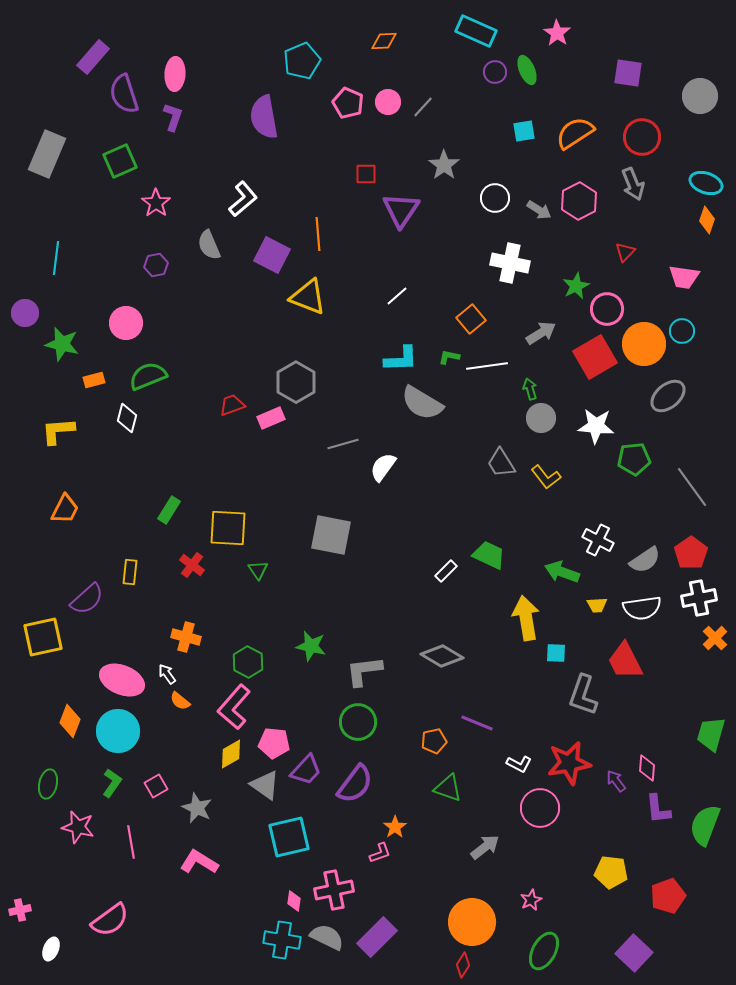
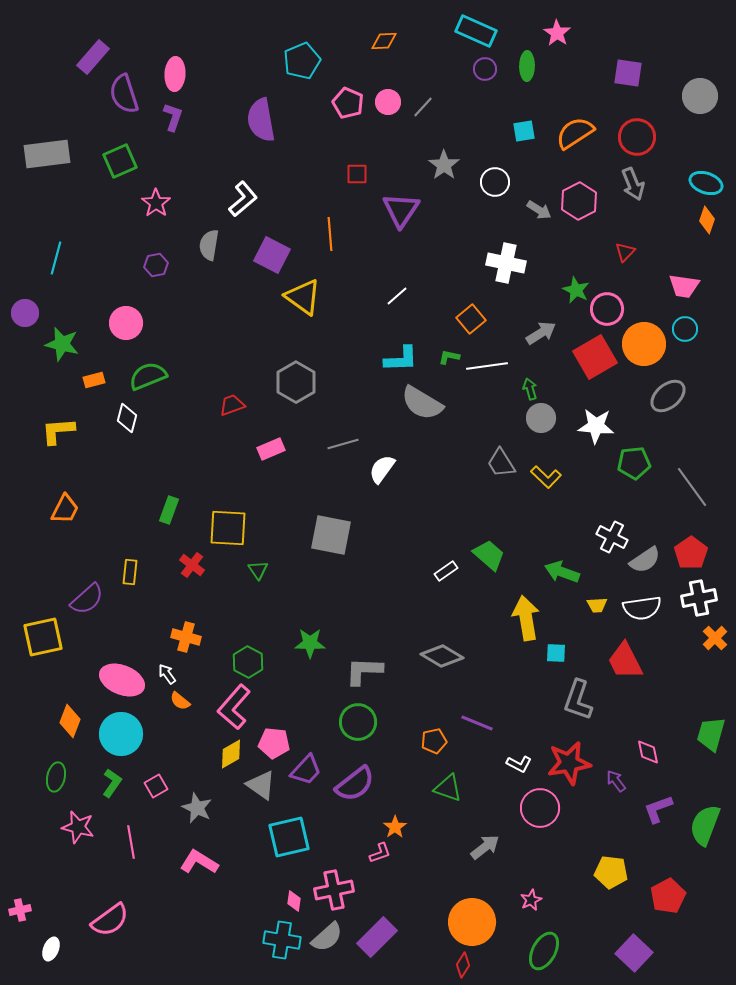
green ellipse at (527, 70): moved 4 px up; rotated 24 degrees clockwise
purple circle at (495, 72): moved 10 px left, 3 px up
purple semicircle at (264, 117): moved 3 px left, 3 px down
red circle at (642, 137): moved 5 px left
gray rectangle at (47, 154): rotated 60 degrees clockwise
red square at (366, 174): moved 9 px left
white circle at (495, 198): moved 16 px up
orange line at (318, 234): moved 12 px right
gray semicircle at (209, 245): rotated 32 degrees clockwise
cyan line at (56, 258): rotated 8 degrees clockwise
white cross at (510, 263): moved 4 px left
pink trapezoid at (684, 277): moved 9 px down
green star at (576, 286): moved 4 px down; rotated 20 degrees counterclockwise
yellow triangle at (308, 297): moved 5 px left; rotated 15 degrees clockwise
cyan circle at (682, 331): moved 3 px right, 2 px up
pink rectangle at (271, 418): moved 31 px down
green pentagon at (634, 459): moved 4 px down
white semicircle at (383, 467): moved 1 px left, 2 px down
yellow L-shape at (546, 477): rotated 8 degrees counterclockwise
green rectangle at (169, 510): rotated 12 degrees counterclockwise
white cross at (598, 540): moved 14 px right, 3 px up
green trapezoid at (489, 555): rotated 16 degrees clockwise
white rectangle at (446, 571): rotated 10 degrees clockwise
green star at (311, 646): moved 1 px left, 3 px up; rotated 12 degrees counterclockwise
gray L-shape at (364, 671): rotated 9 degrees clockwise
gray L-shape at (583, 695): moved 5 px left, 5 px down
cyan circle at (118, 731): moved 3 px right, 3 px down
pink diamond at (647, 768): moved 1 px right, 16 px up; rotated 16 degrees counterclockwise
green ellipse at (48, 784): moved 8 px right, 7 px up
purple semicircle at (355, 784): rotated 15 degrees clockwise
gray triangle at (265, 785): moved 4 px left
purple L-shape at (658, 809): rotated 76 degrees clockwise
red pentagon at (668, 896): rotated 8 degrees counterclockwise
gray semicircle at (327, 937): rotated 112 degrees clockwise
